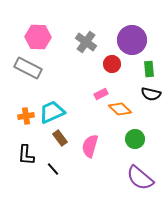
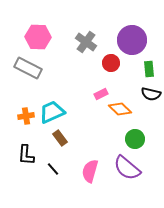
red circle: moved 1 px left, 1 px up
pink semicircle: moved 25 px down
purple semicircle: moved 13 px left, 10 px up
